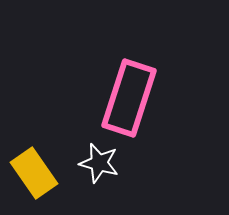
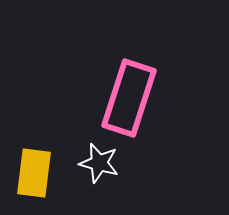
yellow rectangle: rotated 42 degrees clockwise
